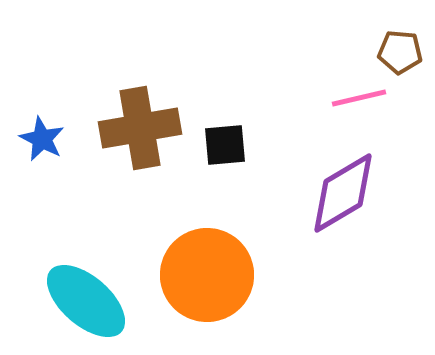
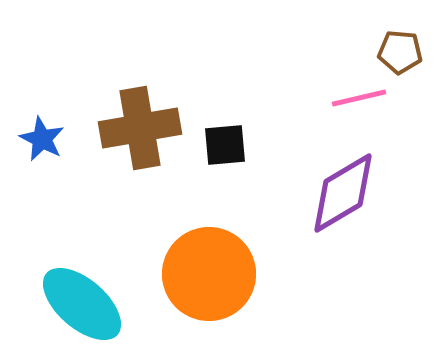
orange circle: moved 2 px right, 1 px up
cyan ellipse: moved 4 px left, 3 px down
